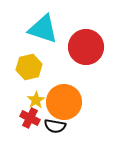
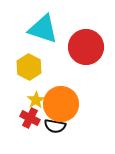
yellow hexagon: rotated 20 degrees counterclockwise
orange circle: moved 3 px left, 2 px down
